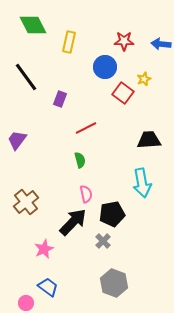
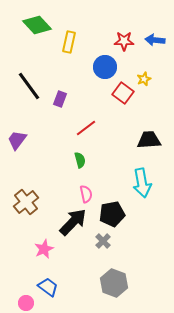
green diamond: moved 4 px right; rotated 16 degrees counterclockwise
blue arrow: moved 6 px left, 4 px up
black line: moved 3 px right, 9 px down
red line: rotated 10 degrees counterclockwise
